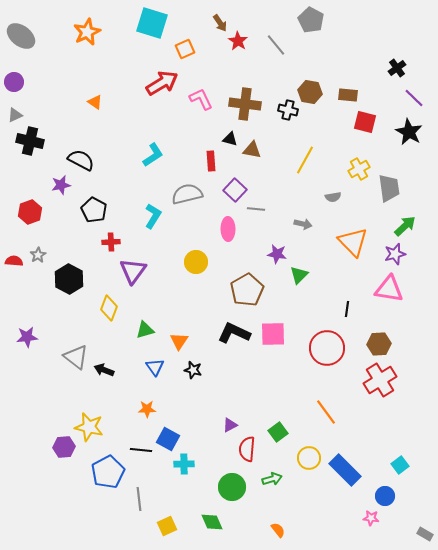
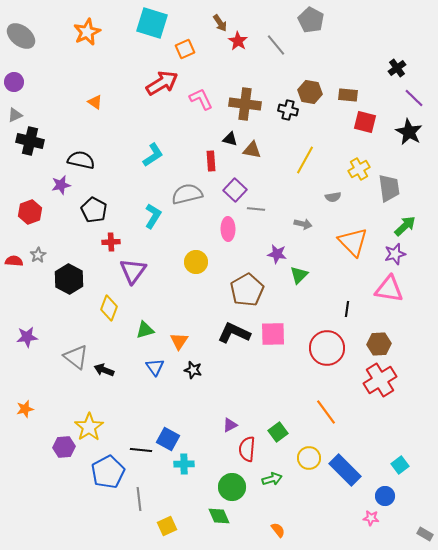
black semicircle at (81, 160): rotated 16 degrees counterclockwise
orange star at (147, 409): moved 122 px left; rotated 12 degrees counterclockwise
yellow star at (89, 427): rotated 24 degrees clockwise
green diamond at (212, 522): moved 7 px right, 6 px up
